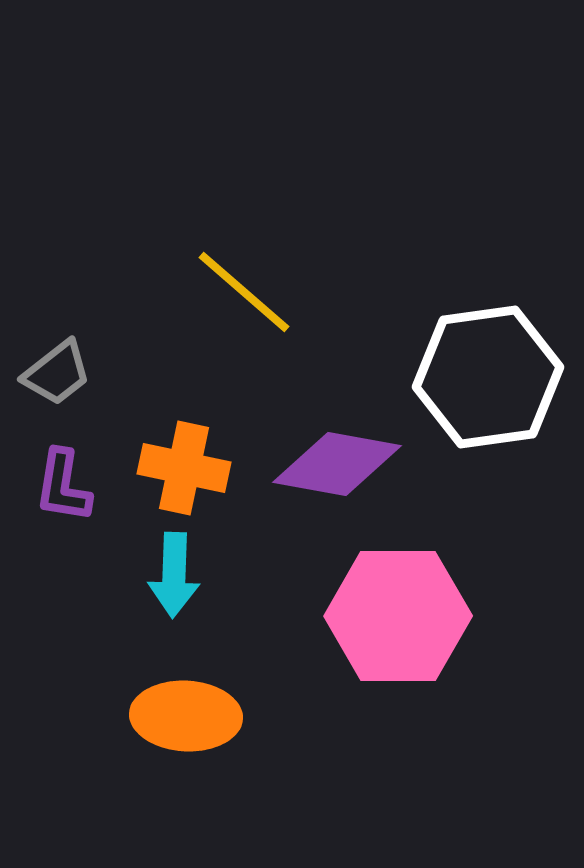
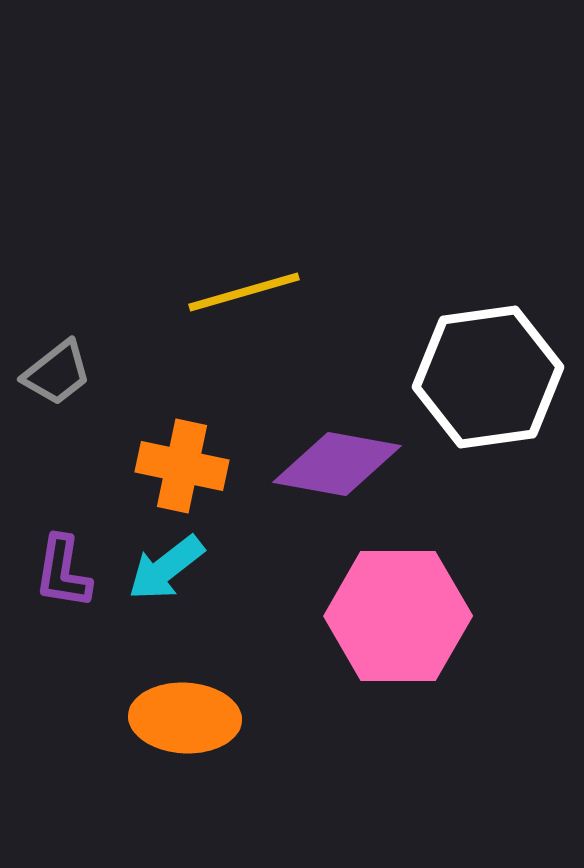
yellow line: rotated 57 degrees counterclockwise
orange cross: moved 2 px left, 2 px up
purple L-shape: moved 86 px down
cyan arrow: moved 8 px left, 7 px up; rotated 50 degrees clockwise
orange ellipse: moved 1 px left, 2 px down
